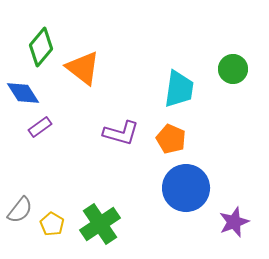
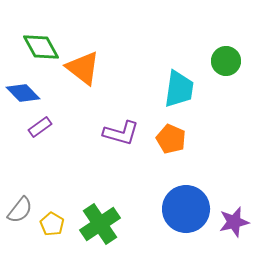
green diamond: rotated 69 degrees counterclockwise
green circle: moved 7 px left, 8 px up
blue diamond: rotated 12 degrees counterclockwise
blue circle: moved 21 px down
purple star: rotated 8 degrees clockwise
